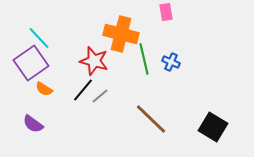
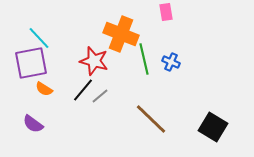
orange cross: rotated 8 degrees clockwise
purple square: rotated 24 degrees clockwise
